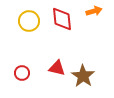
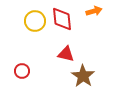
yellow circle: moved 6 px right
red triangle: moved 9 px right, 14 px up
red circle: moved 2 px up
